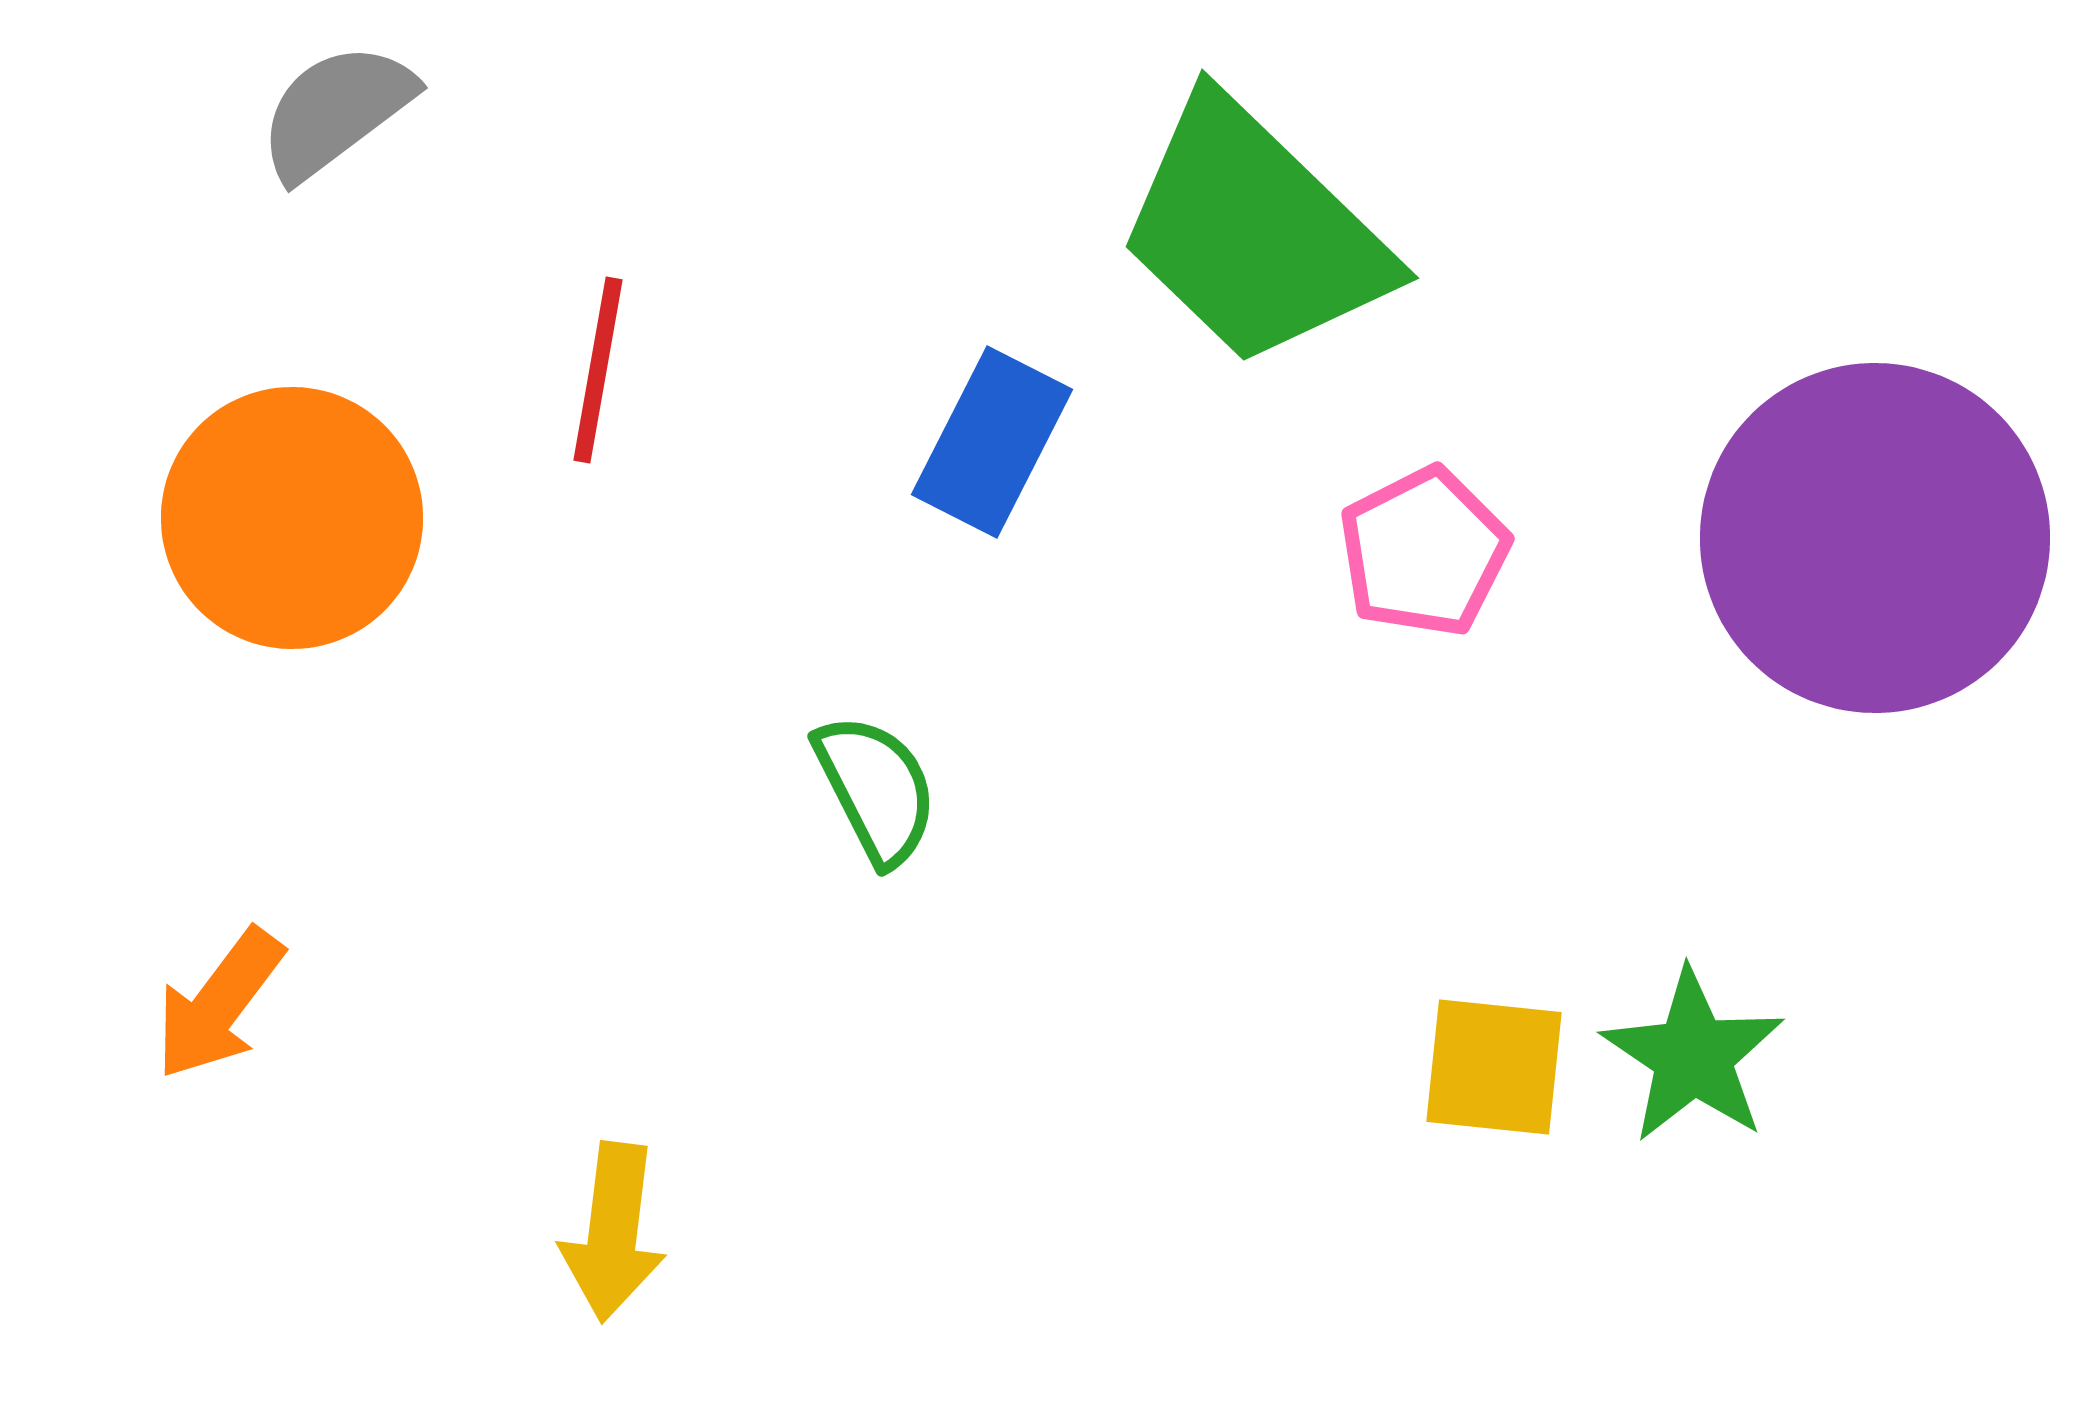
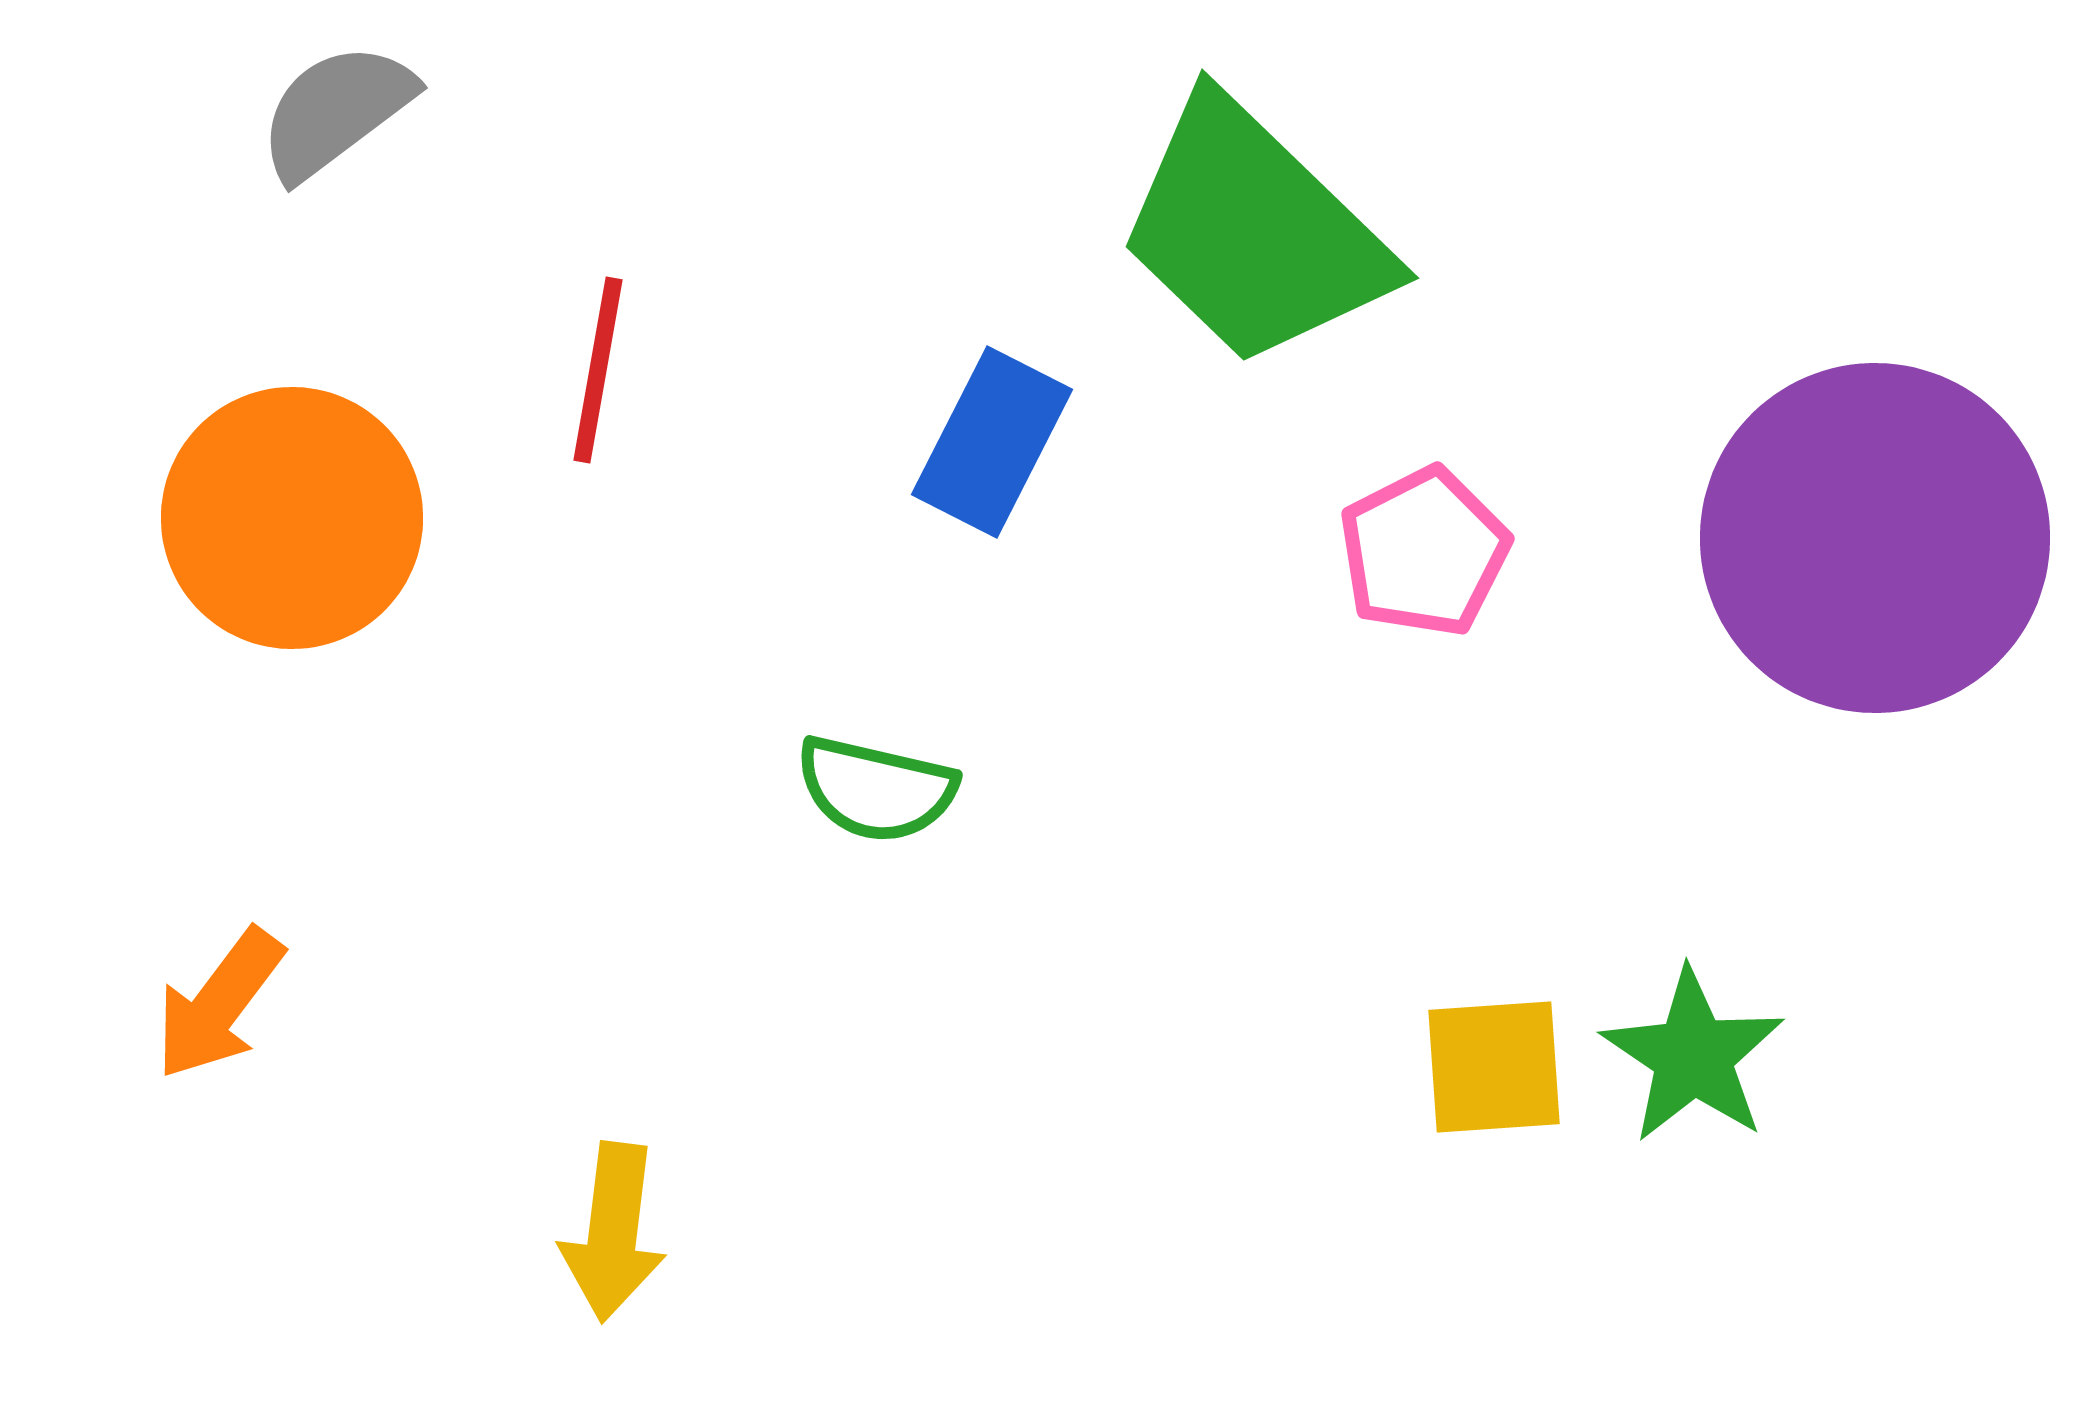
green semicircle: rotated 130 degrees clockwise
yellow square: rotated 10 degrees counterclockwise
